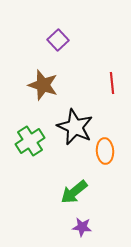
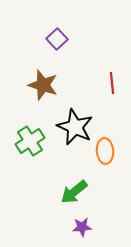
purple square: moved 1 px left, 1 px up
purple star: rotated 12 degrees counterclockwise
